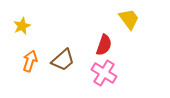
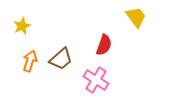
yellow trapezoid: moved 7 px right, 2 px up
brown trapezoid: moved 2 px left, 1 px up
pink cross: moved 8 px left, 7 px down
